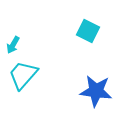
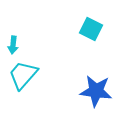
cyan square: moved 3 px right, 2 px up
cyan arrow: rotated 24 degrees counterclockwise
